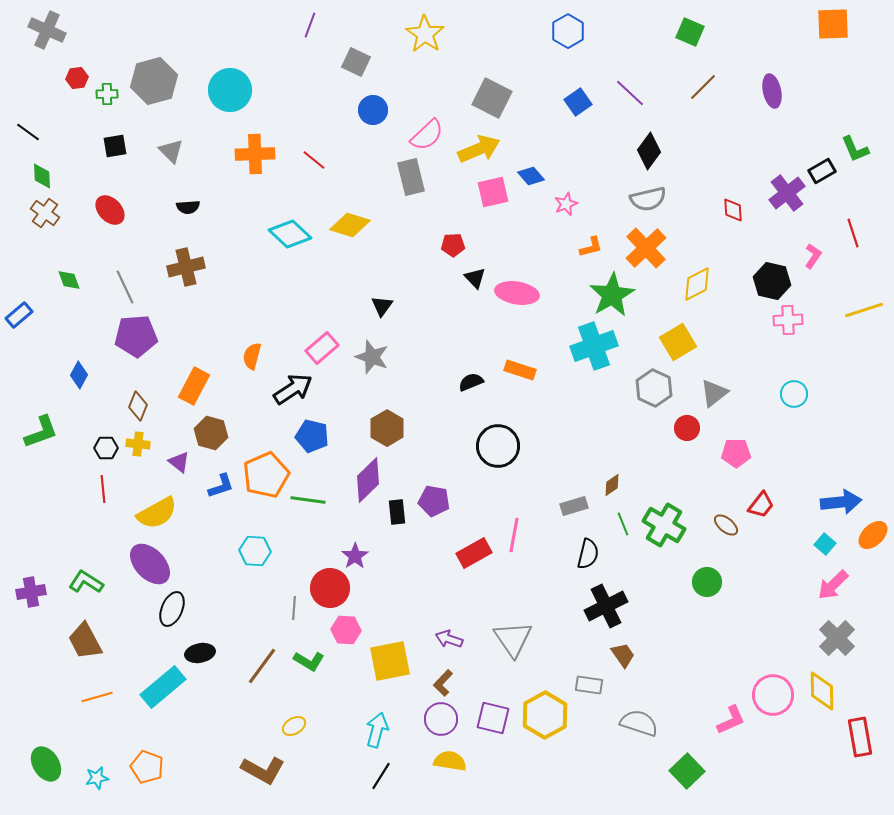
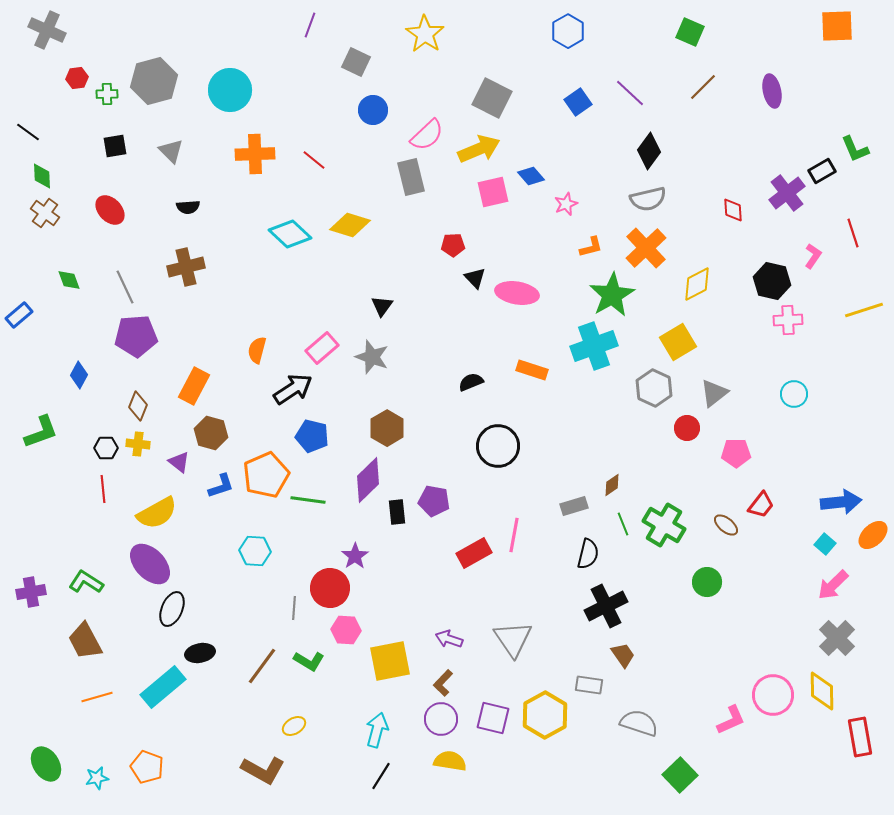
orange square at (833, 24): moved 4 px right, 2 px down
orange semicircle at (252, 356): moved 5 px right, 6 px up
orange rectangle at (520, 370): moved 12 px right
green square at (687, 771): moved 7 px left, 4 px down
